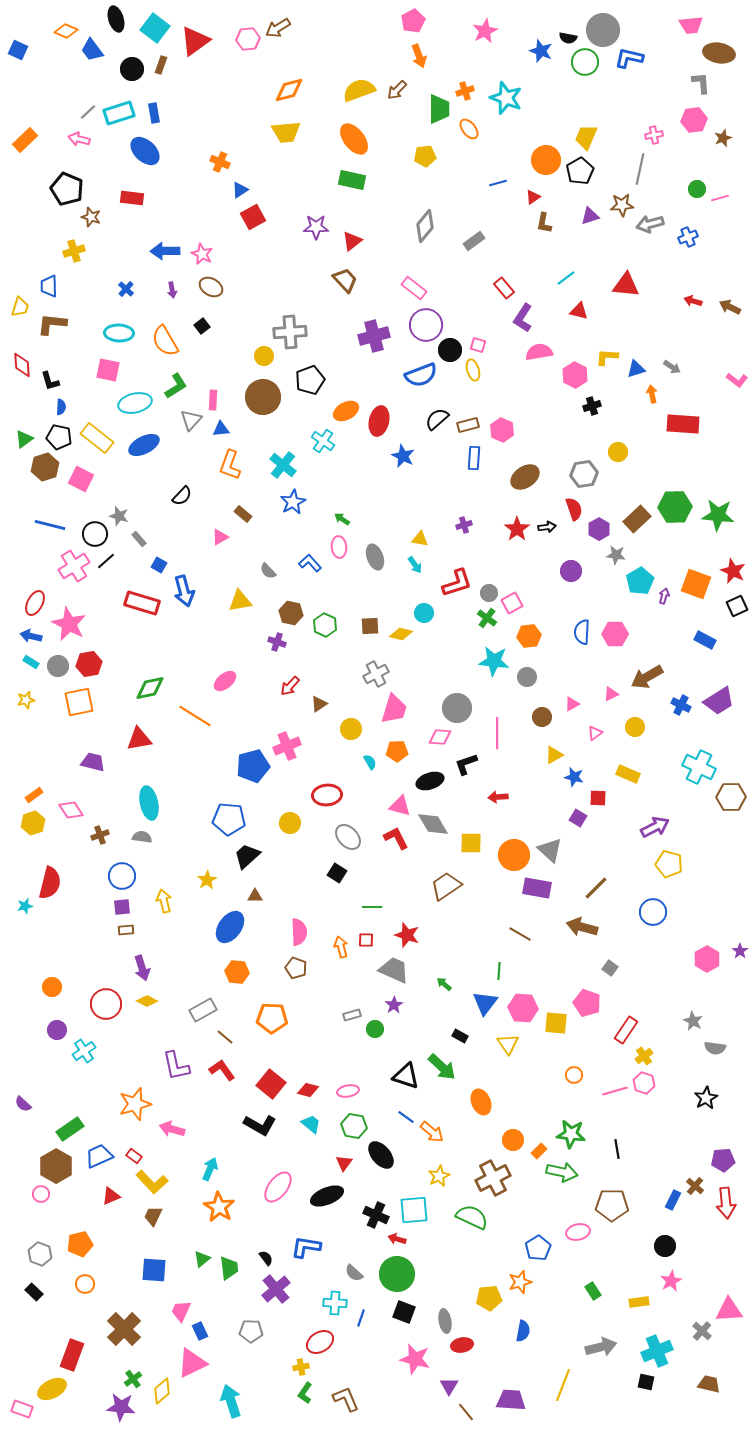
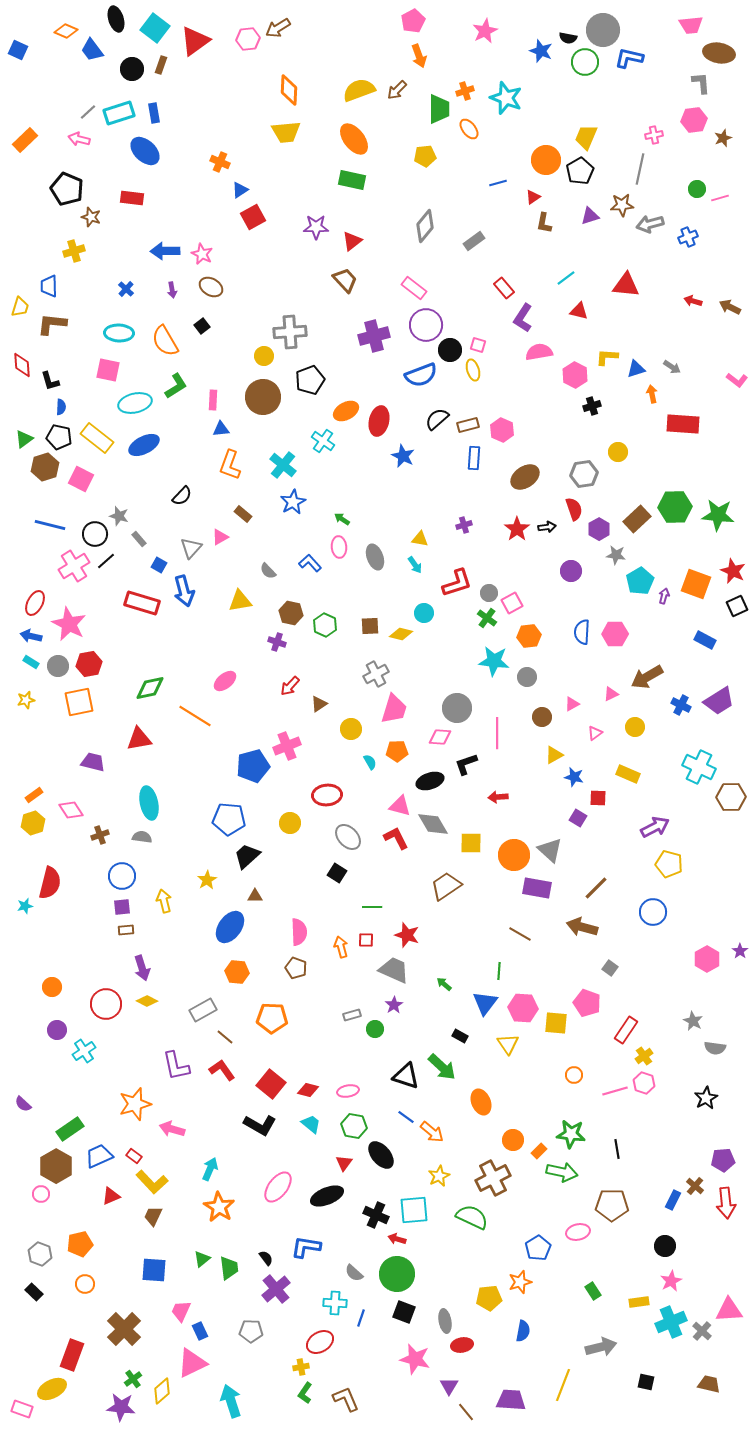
orange diamond at (289, 90): rotated 72 degrees counterclockwise
gray triangle at (191, 420): moved 128 px down
cyan cross at (657, 1351): moved 14 px right, 29 px up
